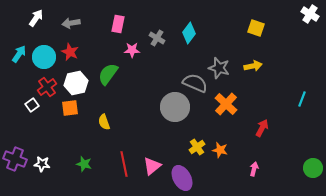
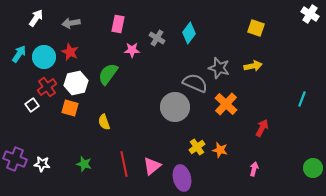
orange square: rotated 24 degrees clockwise
purple ellipse: rotated 15 degrees clockwise
